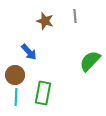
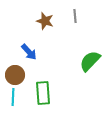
green rectangle: rotated 15 degrees counterclockwise
cyan line: moved 3 px left
